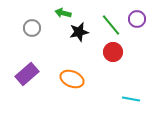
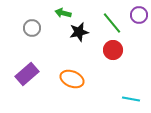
purple circle: moved 2 px right, 4 px up
green line: moved 1 px right, 2 px up
red circle: moved 2 px up
